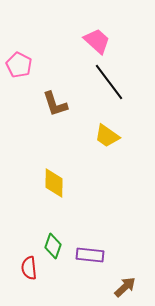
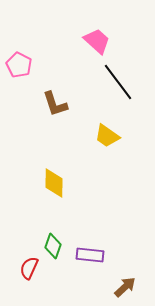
black line: moved 9 px right
red semicircle: rotated 30 degrees clockwise
